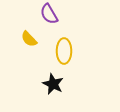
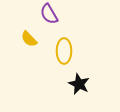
black star: moved 26 px right
